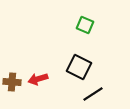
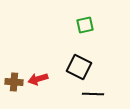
green square: rotated 36 degrees counterclockwise
brown cross: moved 2 px right
black line: rotated 35 degrees clockwise
